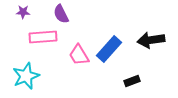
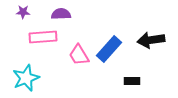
purple semicircle: rotated 114 degrees clockwise
cyan star: moved 2 px down
black rectangle: rotated 21 degrees clockwise
